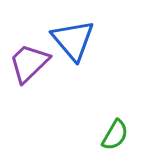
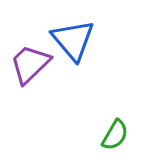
purple trapezoid: moved 1 px right, 1 px down
